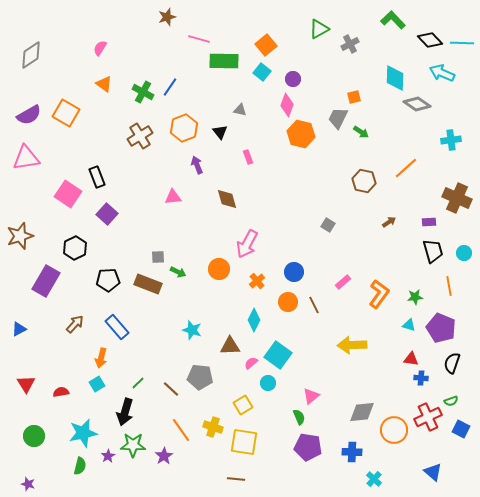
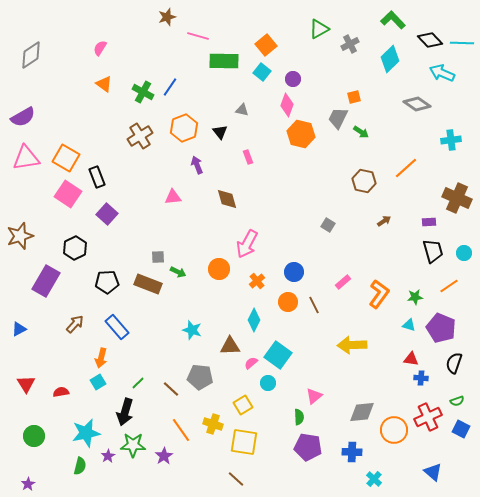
pink line at (199, 39): moved 1 px left, 3 px up
cyan diamond at (395, 78): moved 5 px left, 19 px up; rotated 44 degrees clockwise
gray triangle at (240, 110): moved 2 px right
orange square at (66, 113): moved 45 px down
purple semicircle at (29, 115): moved 6 px left, 2 px down
brown arrow at (389, 222): moved 5 px left, 1 px up
black pentagon at (108, 280): moved 1 px left, 2 px down
orange line at (449, 286): rotated 66 degrees clockwise
black semicircle at (452, 363): moved 2 px right
cyan square at (97, 384): moved 1 px right, 2 px up
pink triangle at (311, 396): moved 3 px right
green semicircle at (451, 401): moved 6 px right
green semicircle at (299, 417): rotated 21 degrees clockwise
yellow cross at (213, 427): moved 3 px up
cyan star at (83, 433): moved 3 px right
brown line at (236, 479): rotated 36 degrees clockwise
purple star at (28, 484): rotated 24 degrees clockwise
